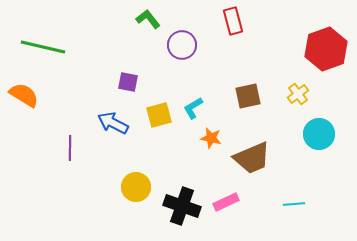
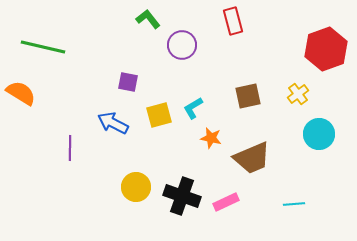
orange semicircle: moved 3 px left, 2 px up
black cross: moved 10 px up
